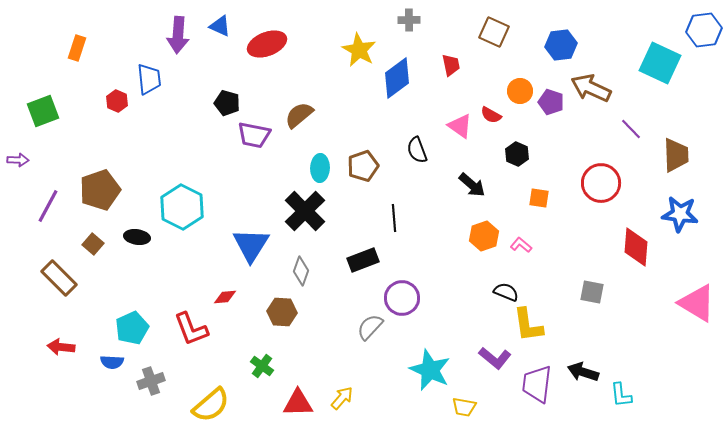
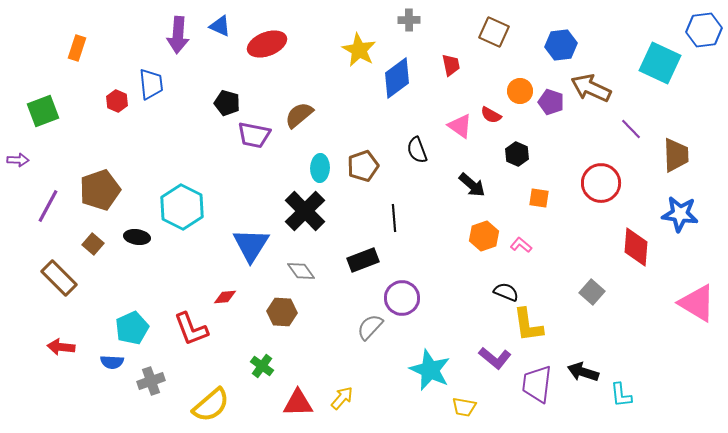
blue trapezoid at (149, 79): moved 2 px right, 5 px down
gray diamond at (301, 271): rotated 56 degrees counterclockwise
gray square at (592, 292): rotated 30 degrees clockwise
